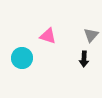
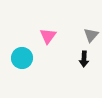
pink triangle: rotated 48 degrees clockwise
